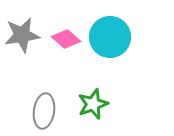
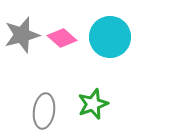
gray star: rotated 6 degrees counterclockwise
pink diamond: moved 4 px left, 1 px up
